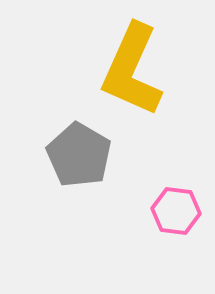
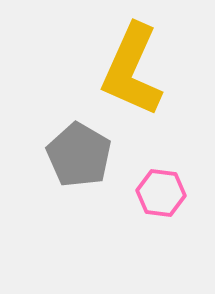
pink hexagon: moved 15 px left, 18 px up
